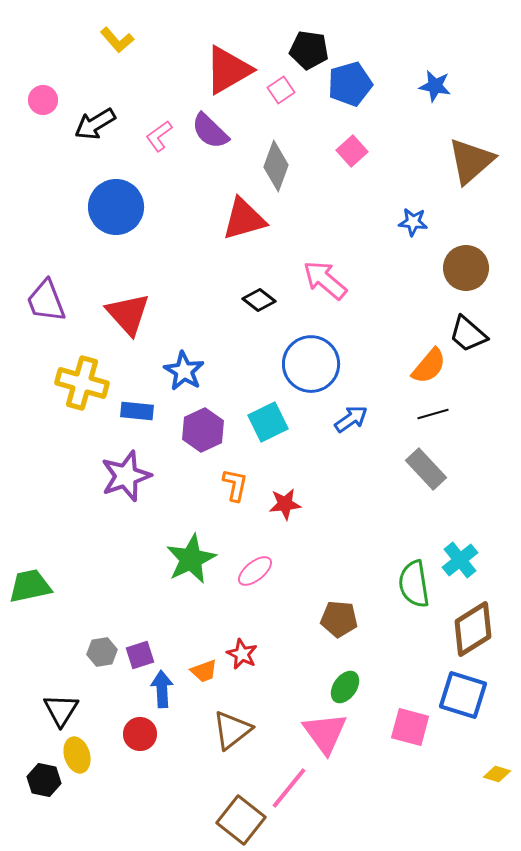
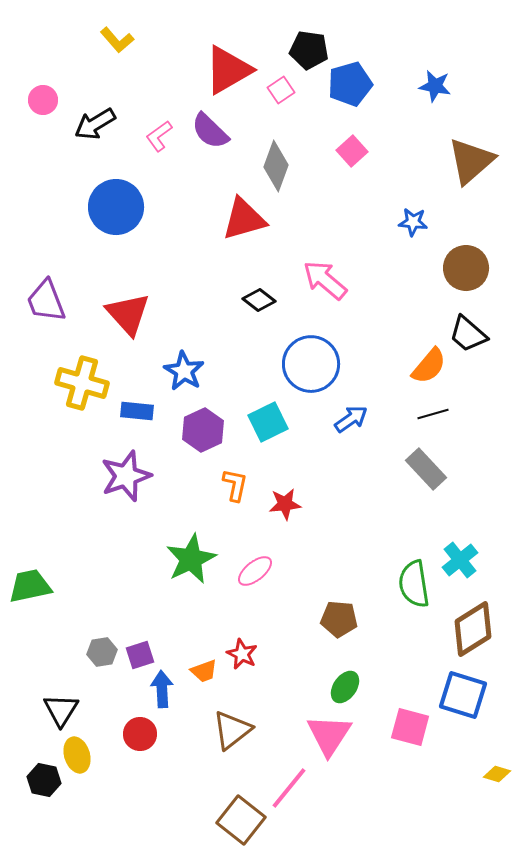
pink triangle at (325, 733): moved 4 px right, 2 px down; rotated 9 degrees clockwise
